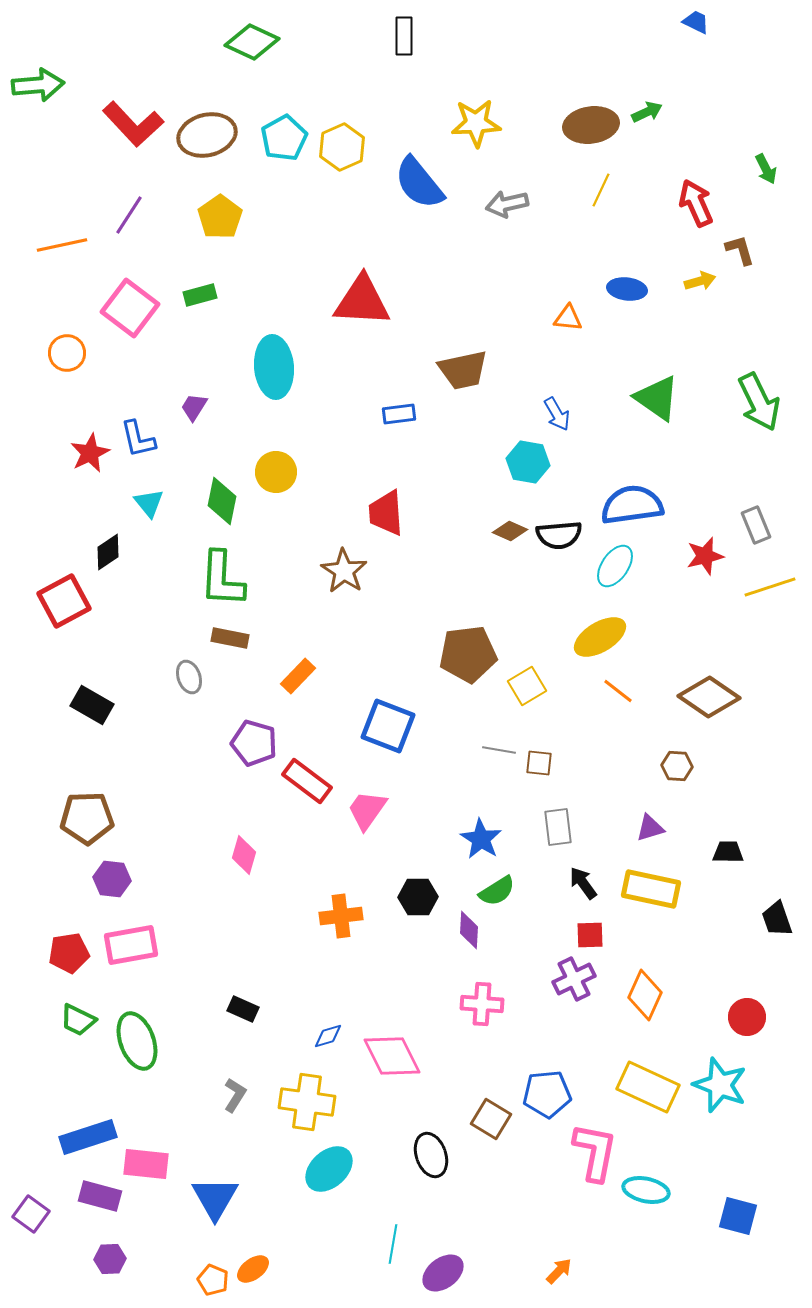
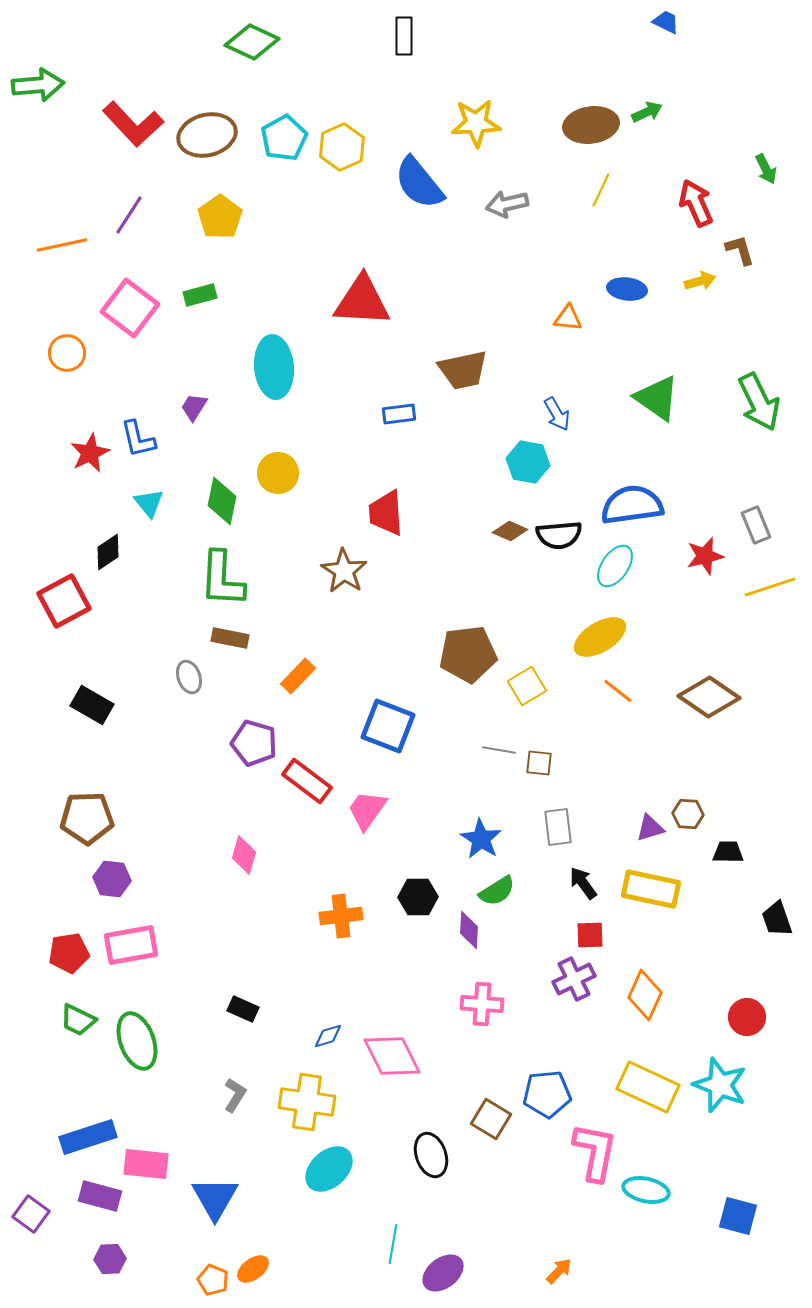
blue trapezoid at (696, 22): moved 30 px left
yellow circle at (276, 472): moved 2 px right, 1 px down
brown hexagon at (677, 766): moved 11 px right, 48 px down
